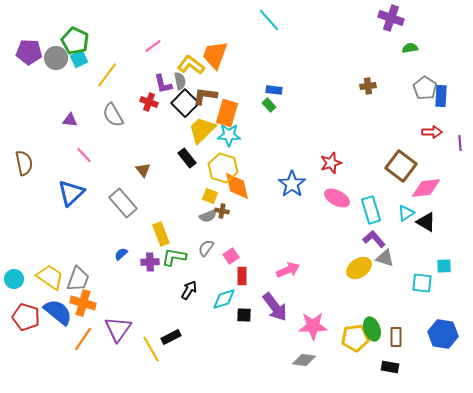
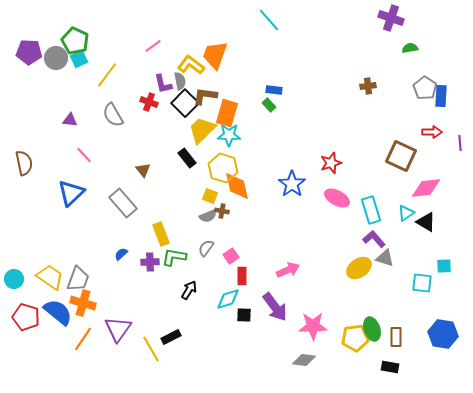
brown square at (401, 166): moved 10 px up; rotated 12 degrees counterclockwise
cyan diamond at (224, 299): moved 4 px right
